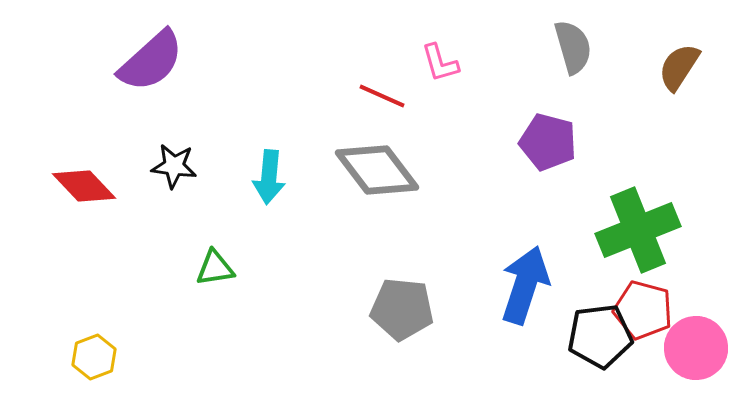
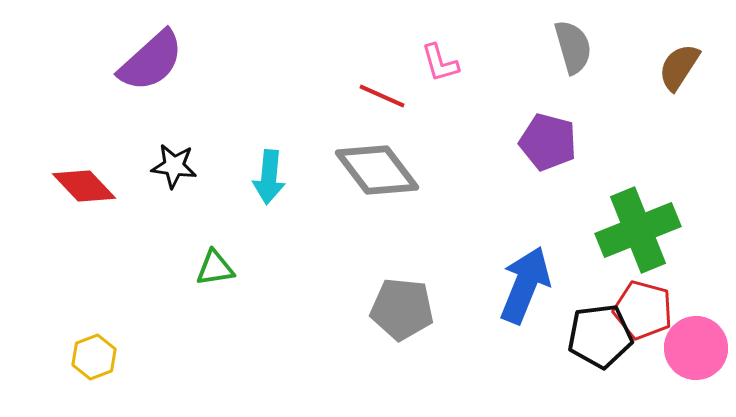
blue arrow: rotated 4 degrees clockwise
